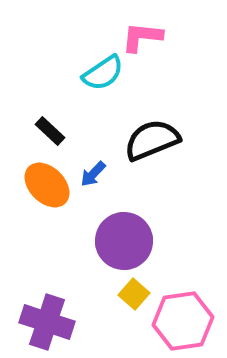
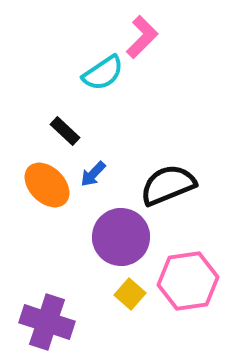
pink L-shape: rotated 129 degrees clockwise
black rectangle: moved 15 px right
black semicircle: moved 16 px right, 45 px down
purple circle: moved 3 px left, 4 px up
yellow square: moved 4 px left
pink hexagon: moved 5 px right, 40 px up
